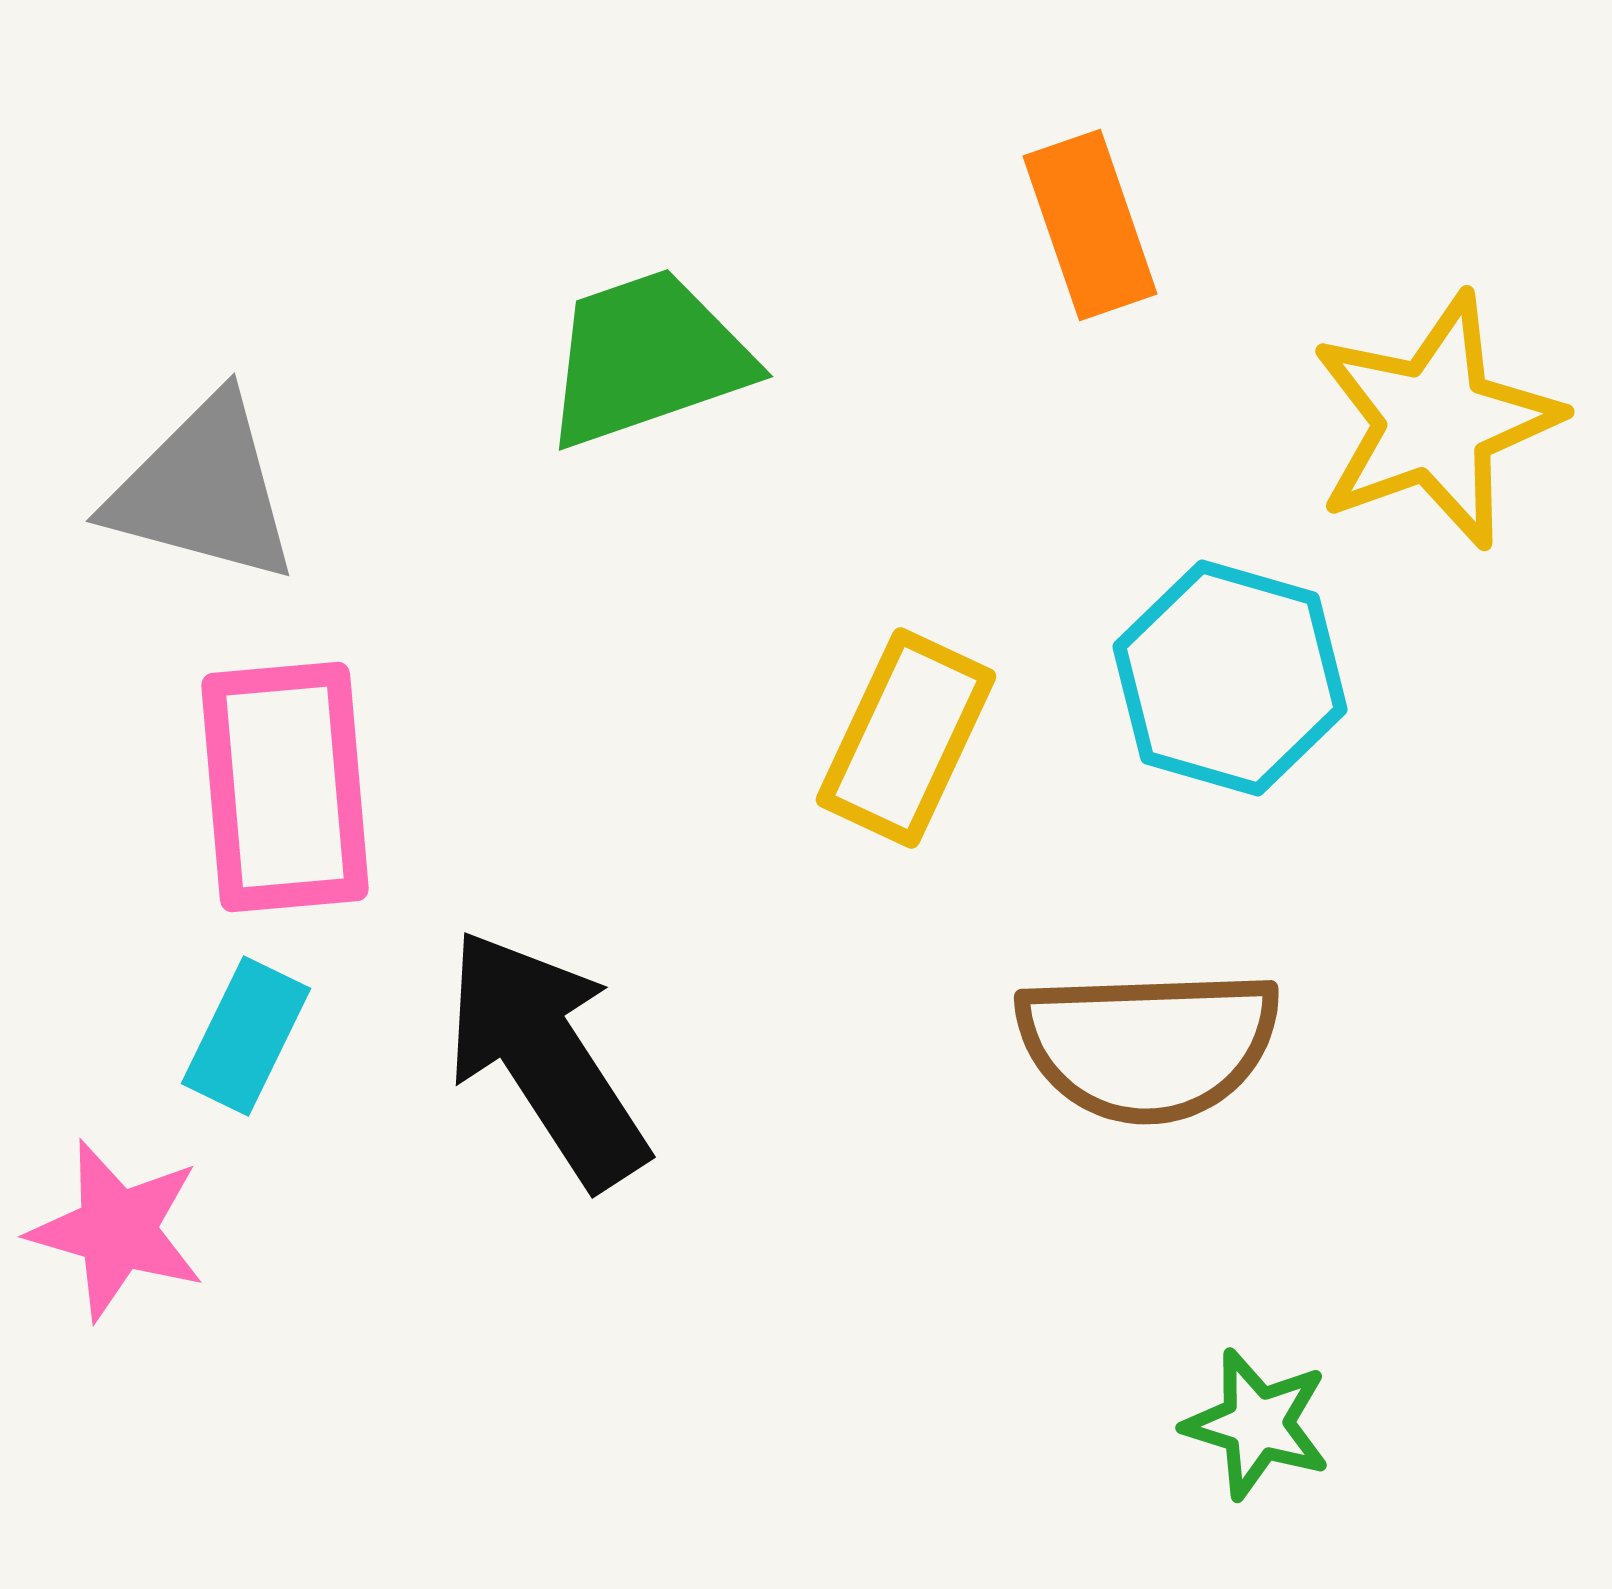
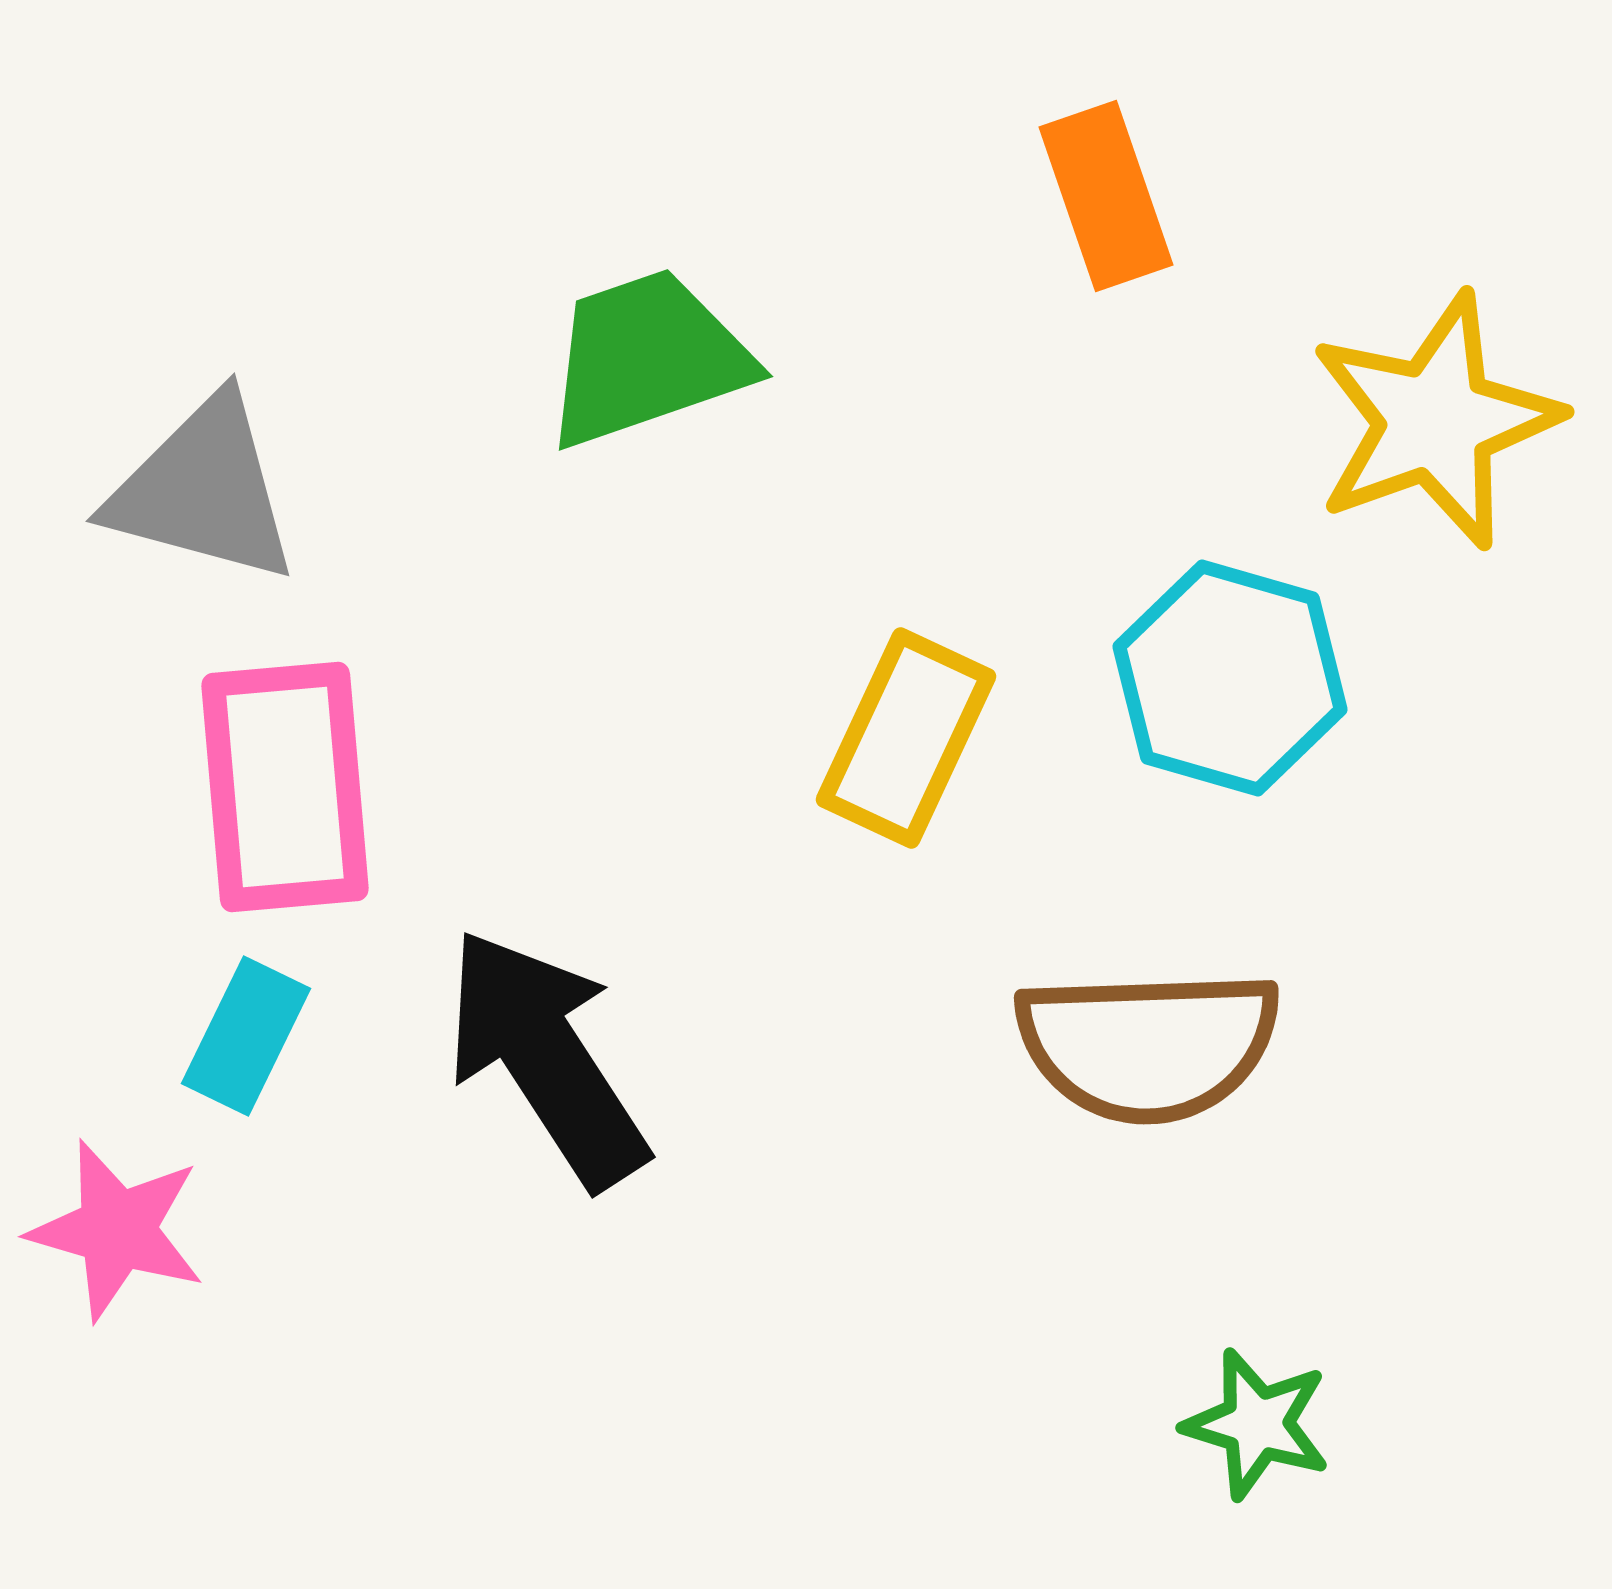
orange rectangle: moved 16 px right, 29 px up
